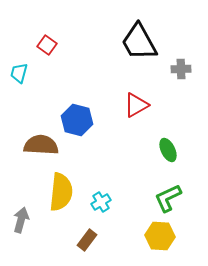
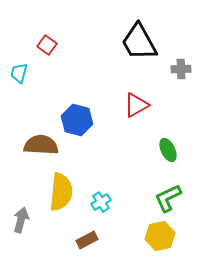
yellow hexagon: rotated 16 degrees counterclockwise
brown rectangle: rotated 25 degrees clockwise
